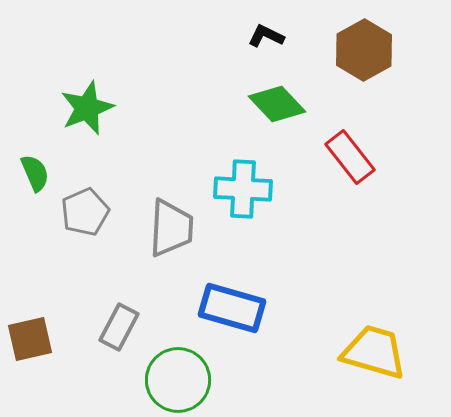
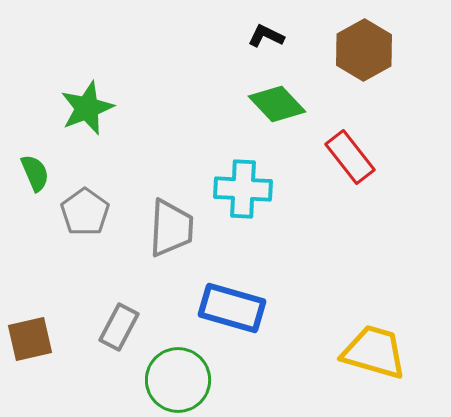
gray pentagon: rotated 12 degrees counterclockwise
